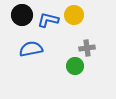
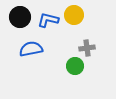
black circle: moved 2 px left, 2 px down
